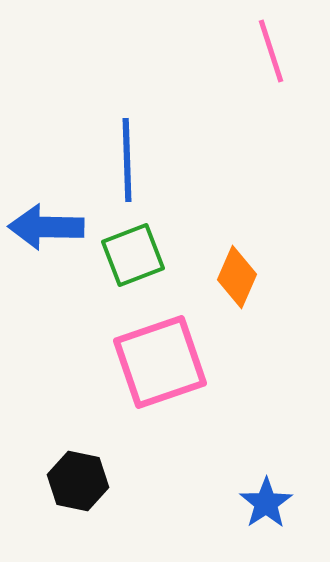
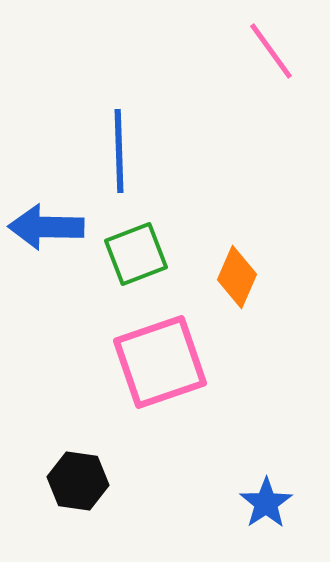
pink line: rotated 18 degrees counterclockwise
blue line: moved 8 px left, 9 px up
green square: moved 3 px right, 1 px up
black hexagon: rotated 4 degrees counterclockwise
